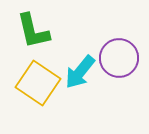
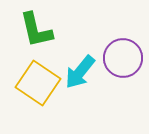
green L-shape: moved 3 px right, 1 px up
purple circle: moved 4 px right
